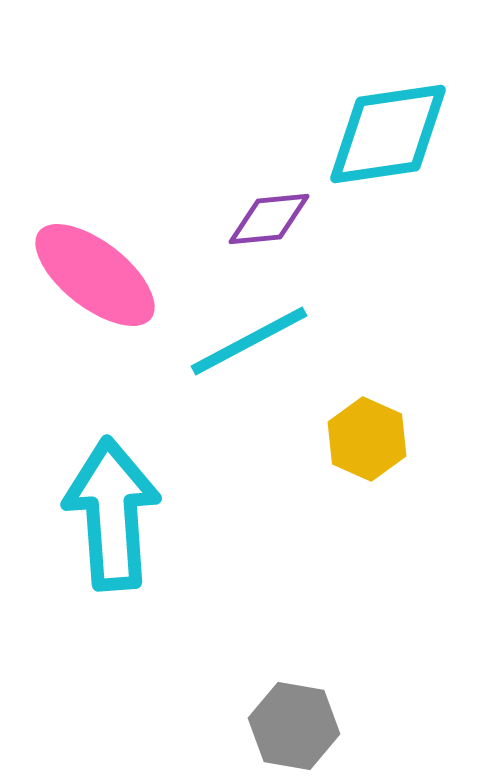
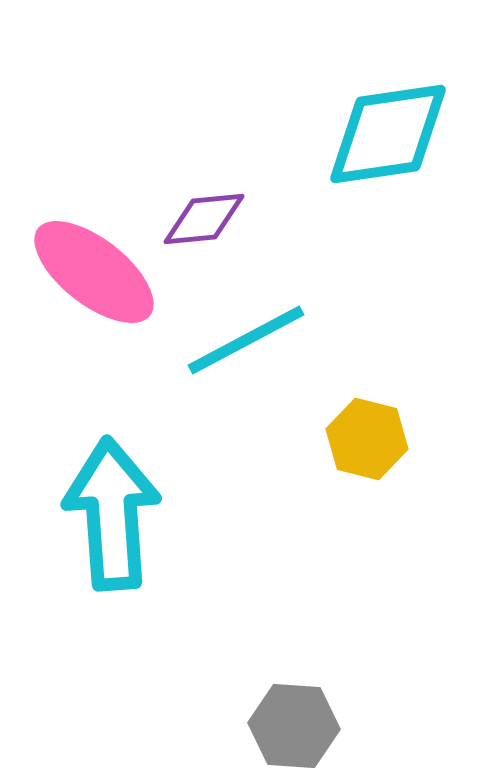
purple diamond: moved 65 px left
pink ellipse: moved 1 px left, 3 px up
cyan line: moved 3 px left, 1 px up
yellow hexagon: rotated 10 degrees counterclockwise
gray hexagon: rotated 6 degrees counterclockwise
